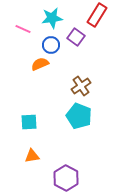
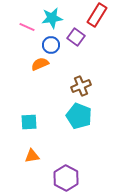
pink line: moved 4 px right, 2 px up
brown cross: rotated 12 degrees clockwise
